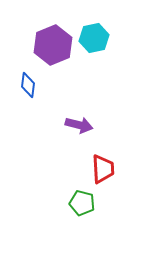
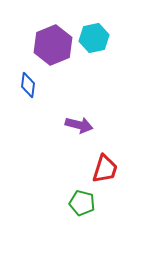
red trapezoid: moved 2 px right; rotated 20 degrees clockwise
